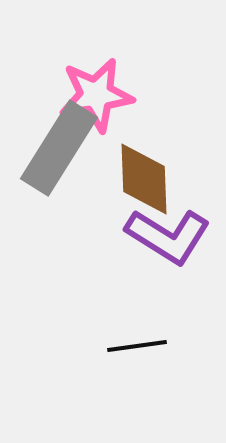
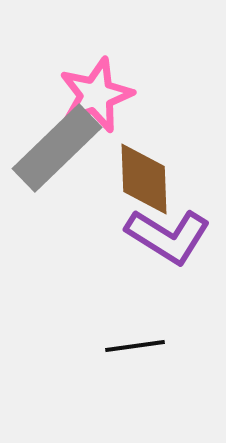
pink star: rotated 12 degrees counterclockwise
gray rectangle: moved 2 px left; rotated 14 degrees clockwise
black line: moved 2 px left
